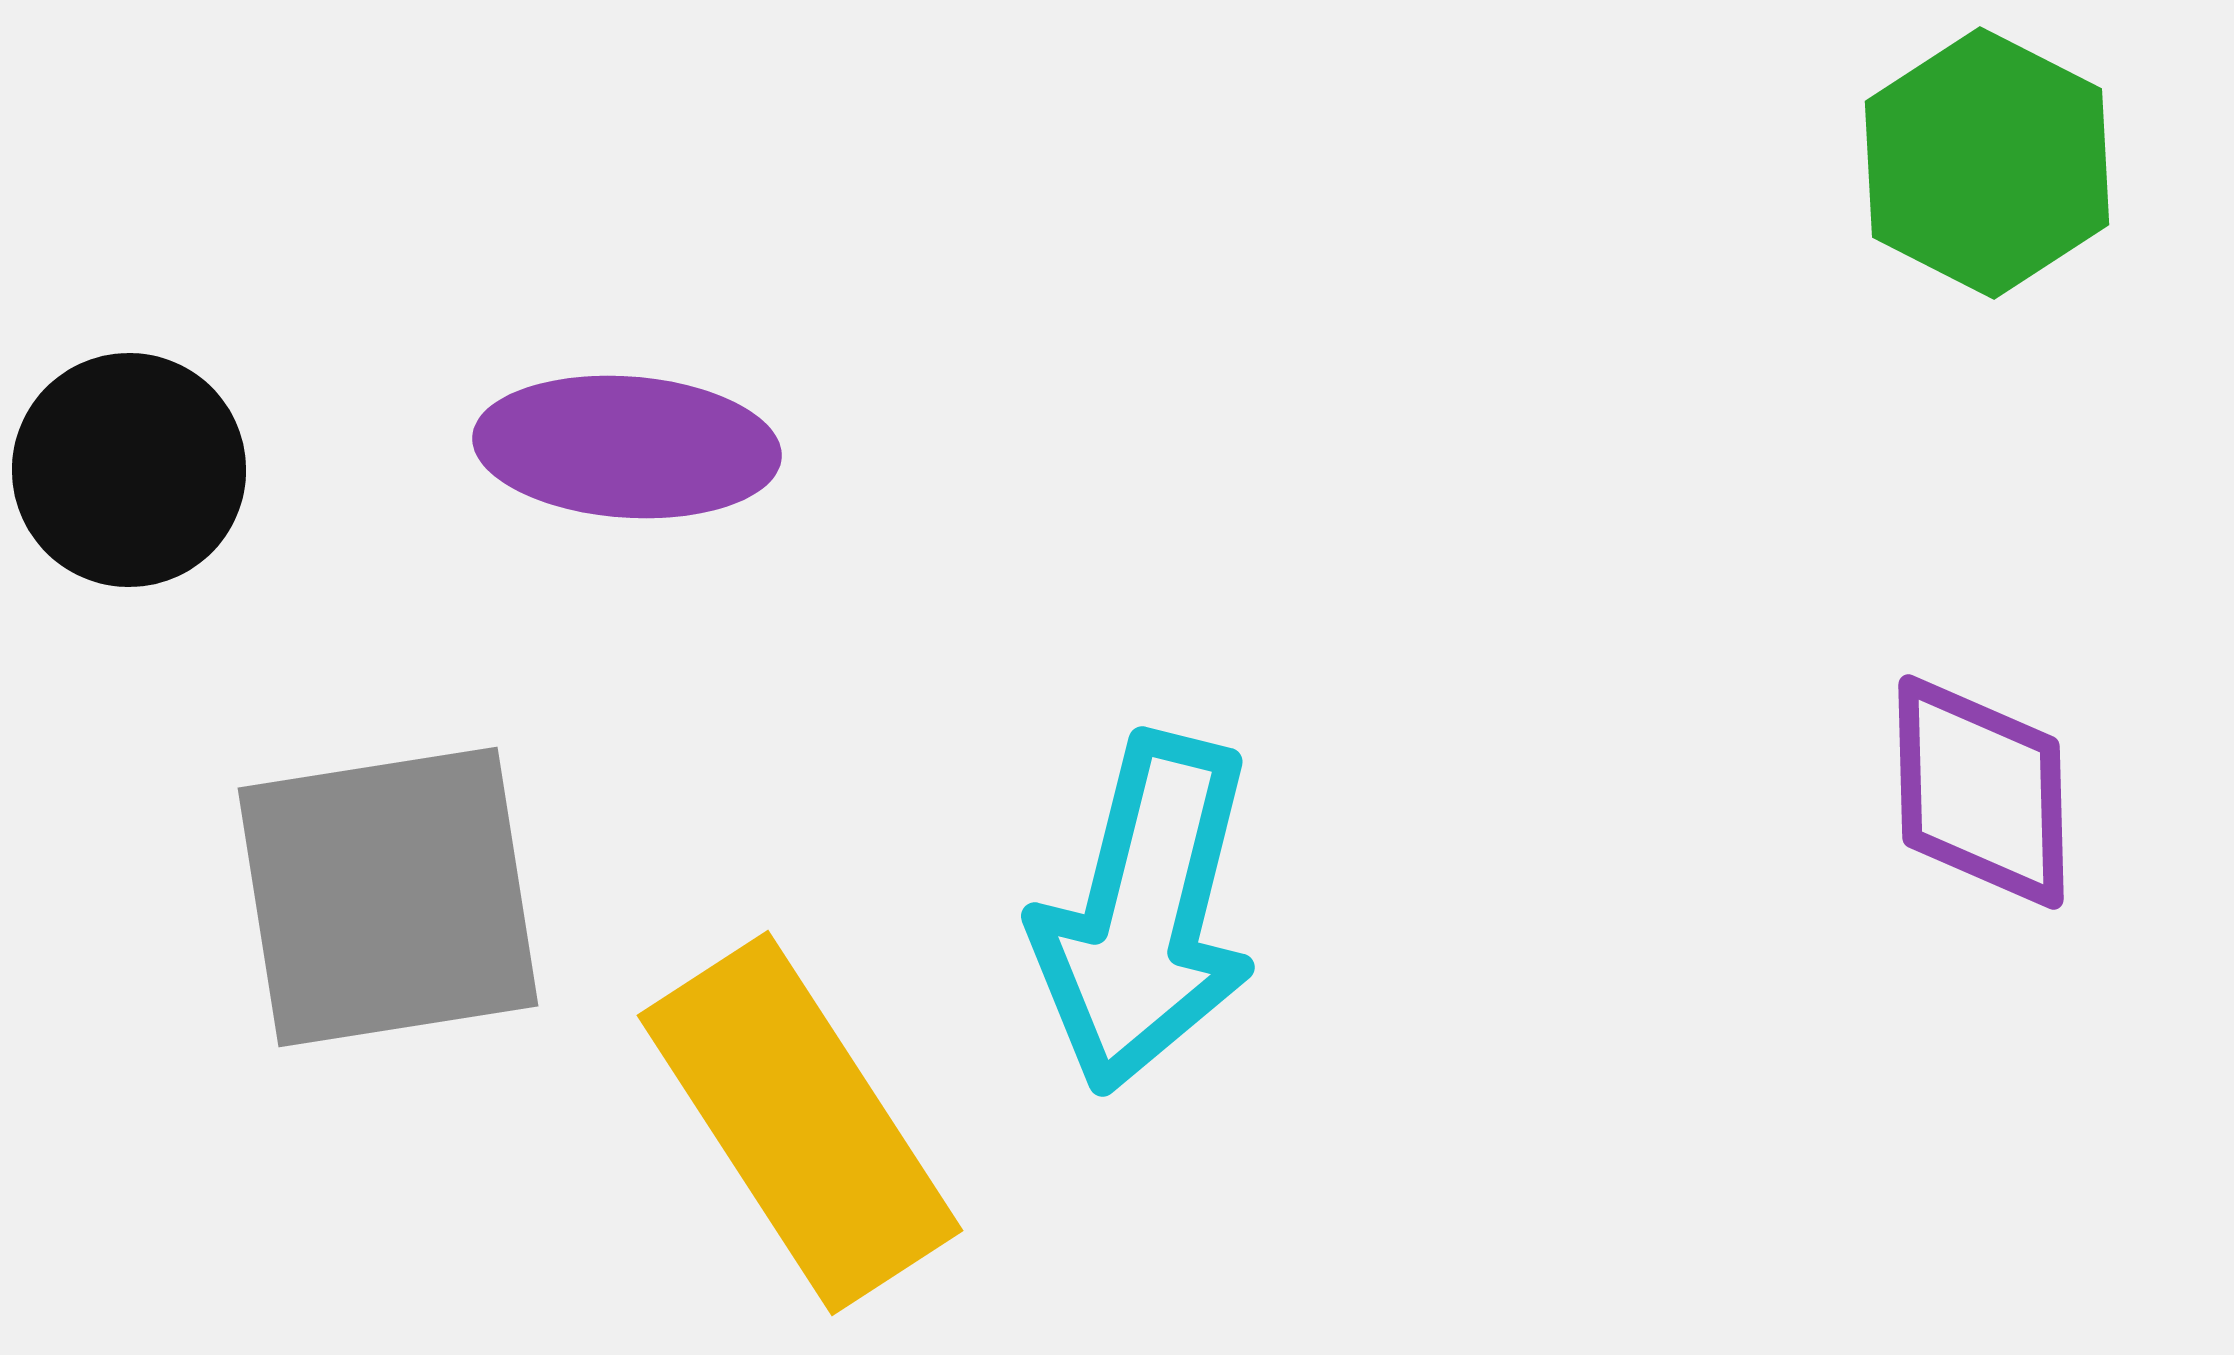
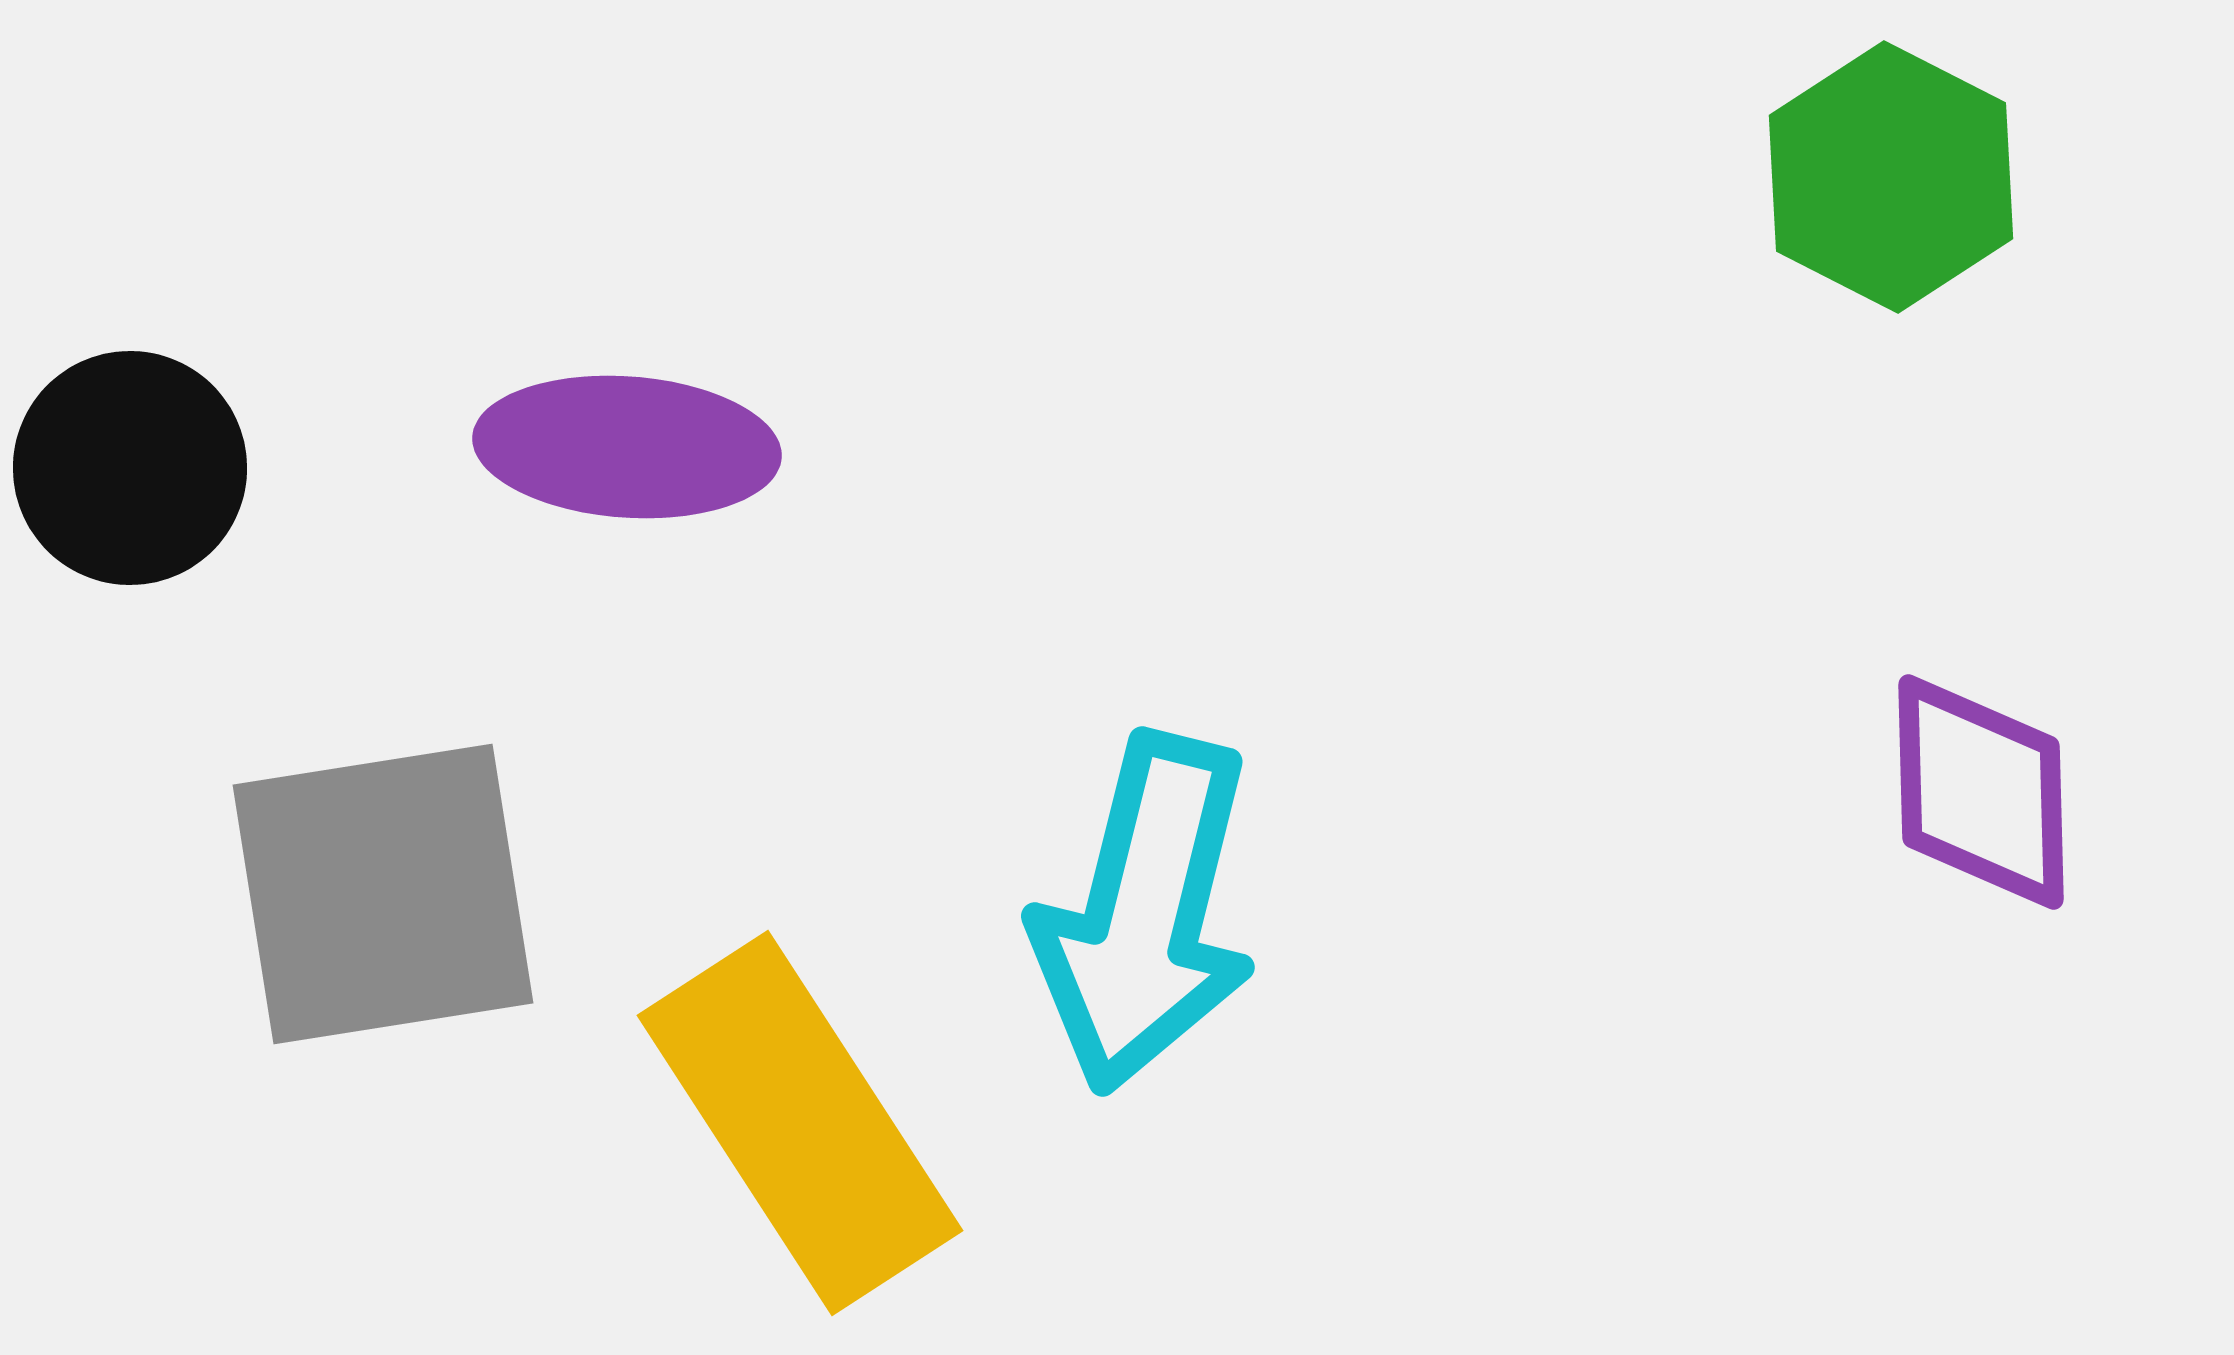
green hexagon: moved 96 px left, 14 px down
black circle: moved 1 px right, 2 px up
gray square: moved 5 px left, 3 px up
